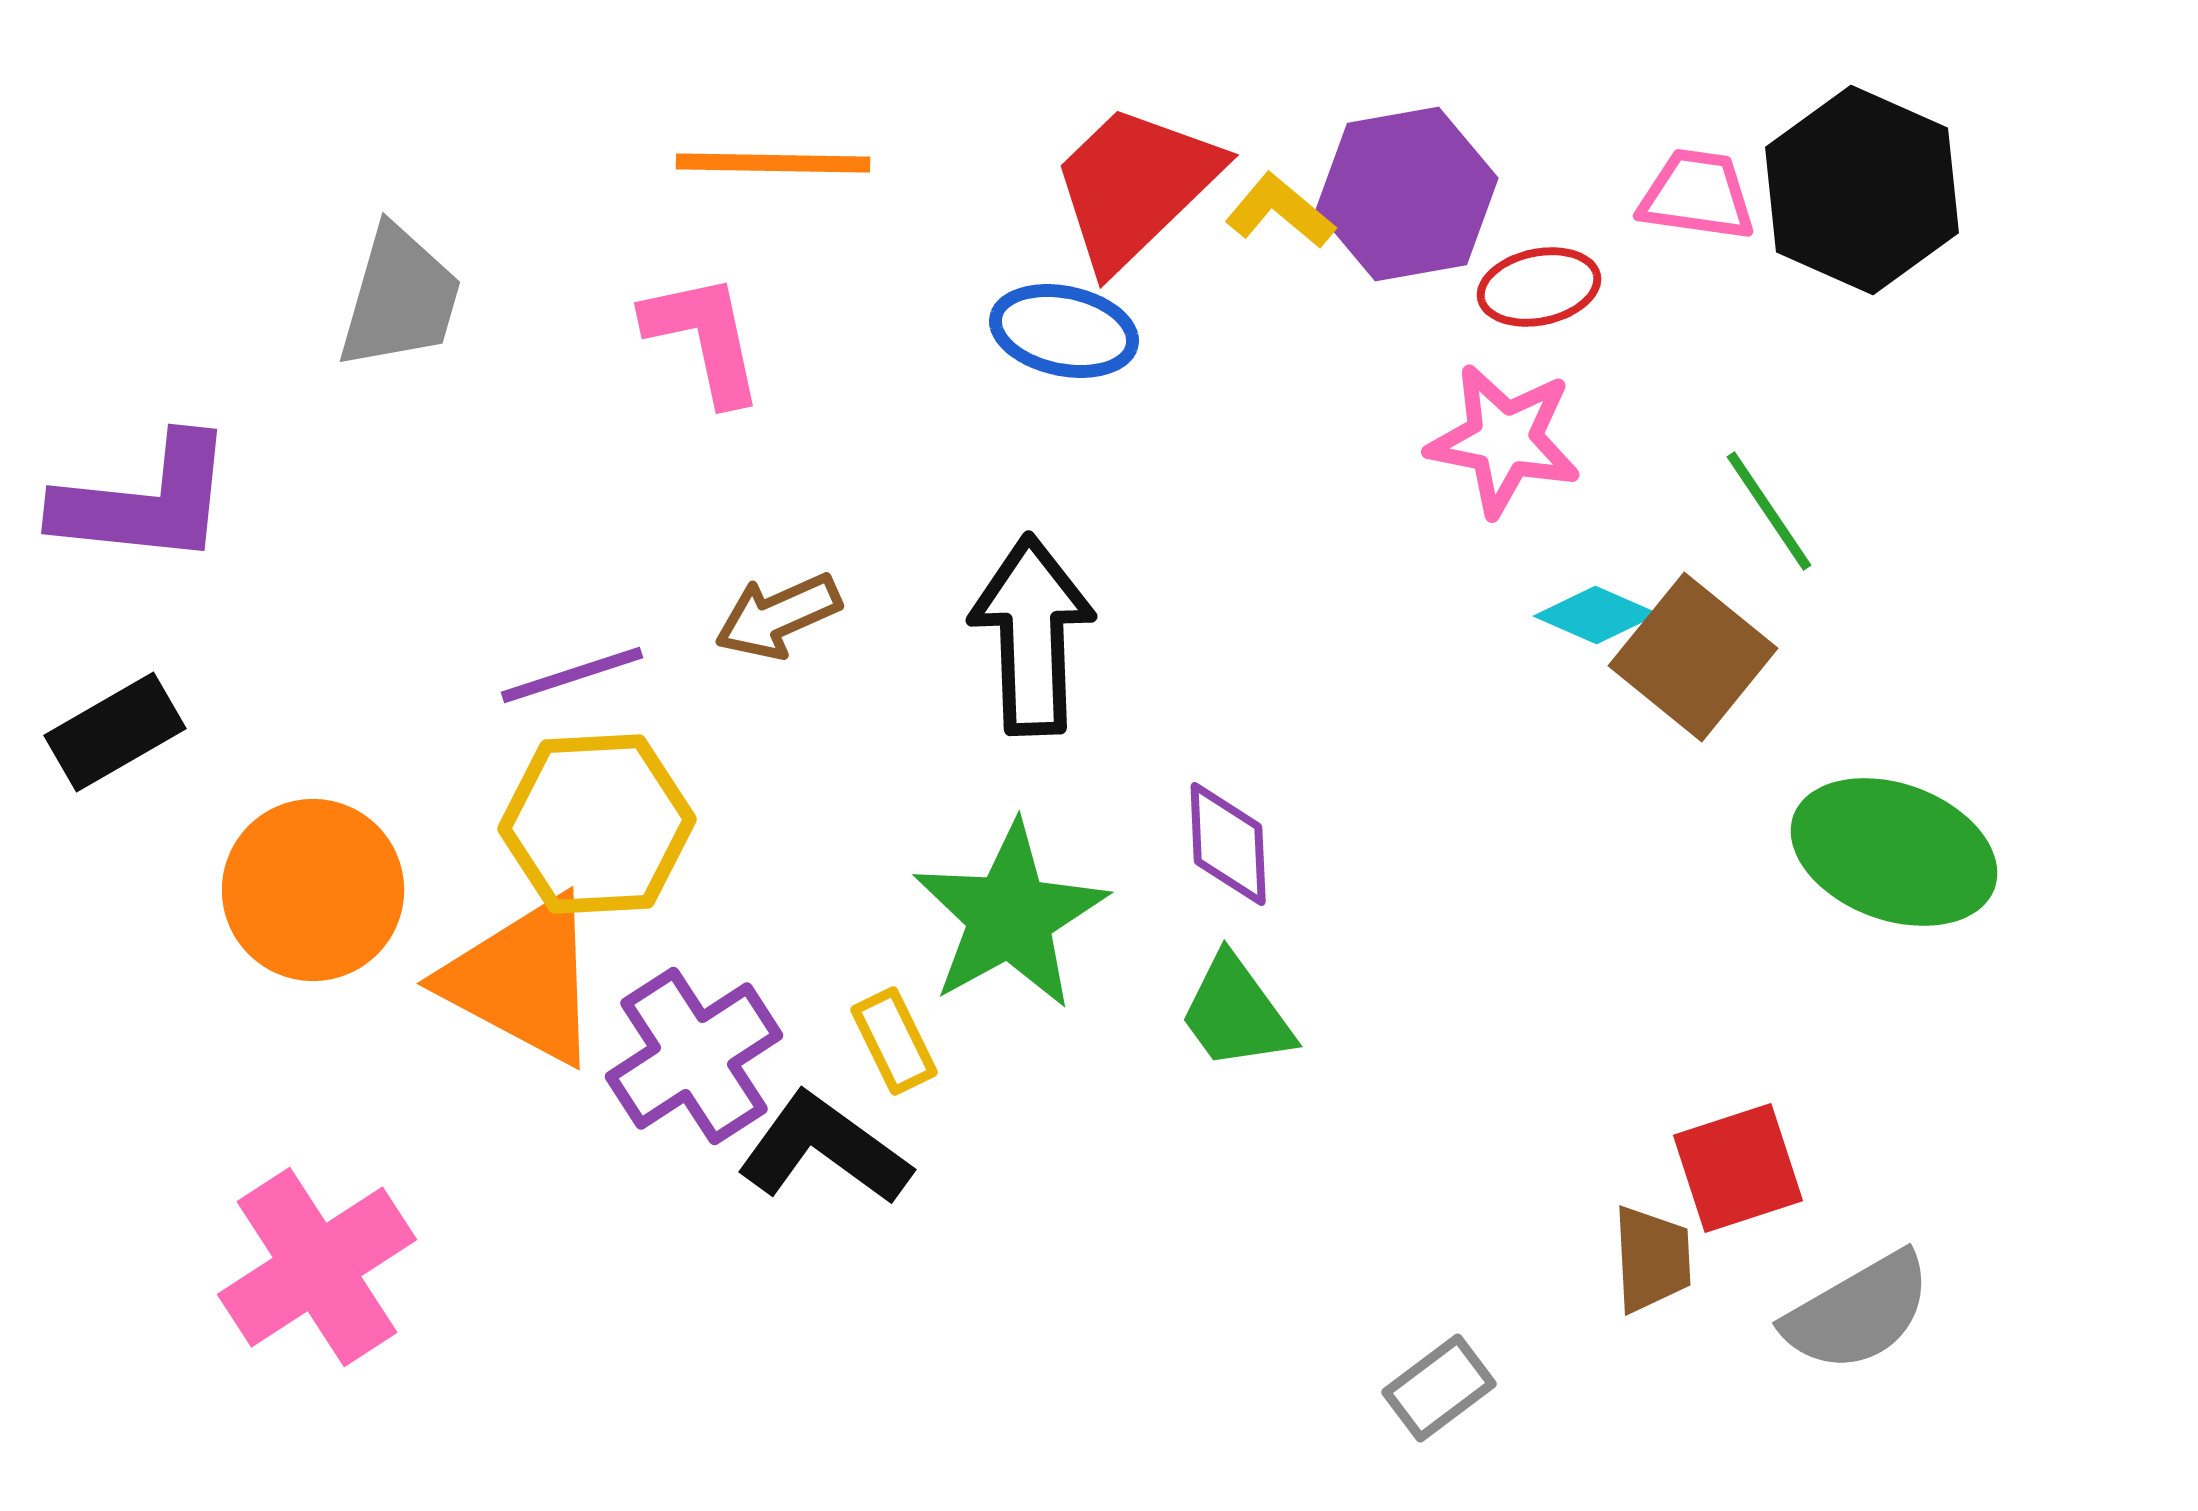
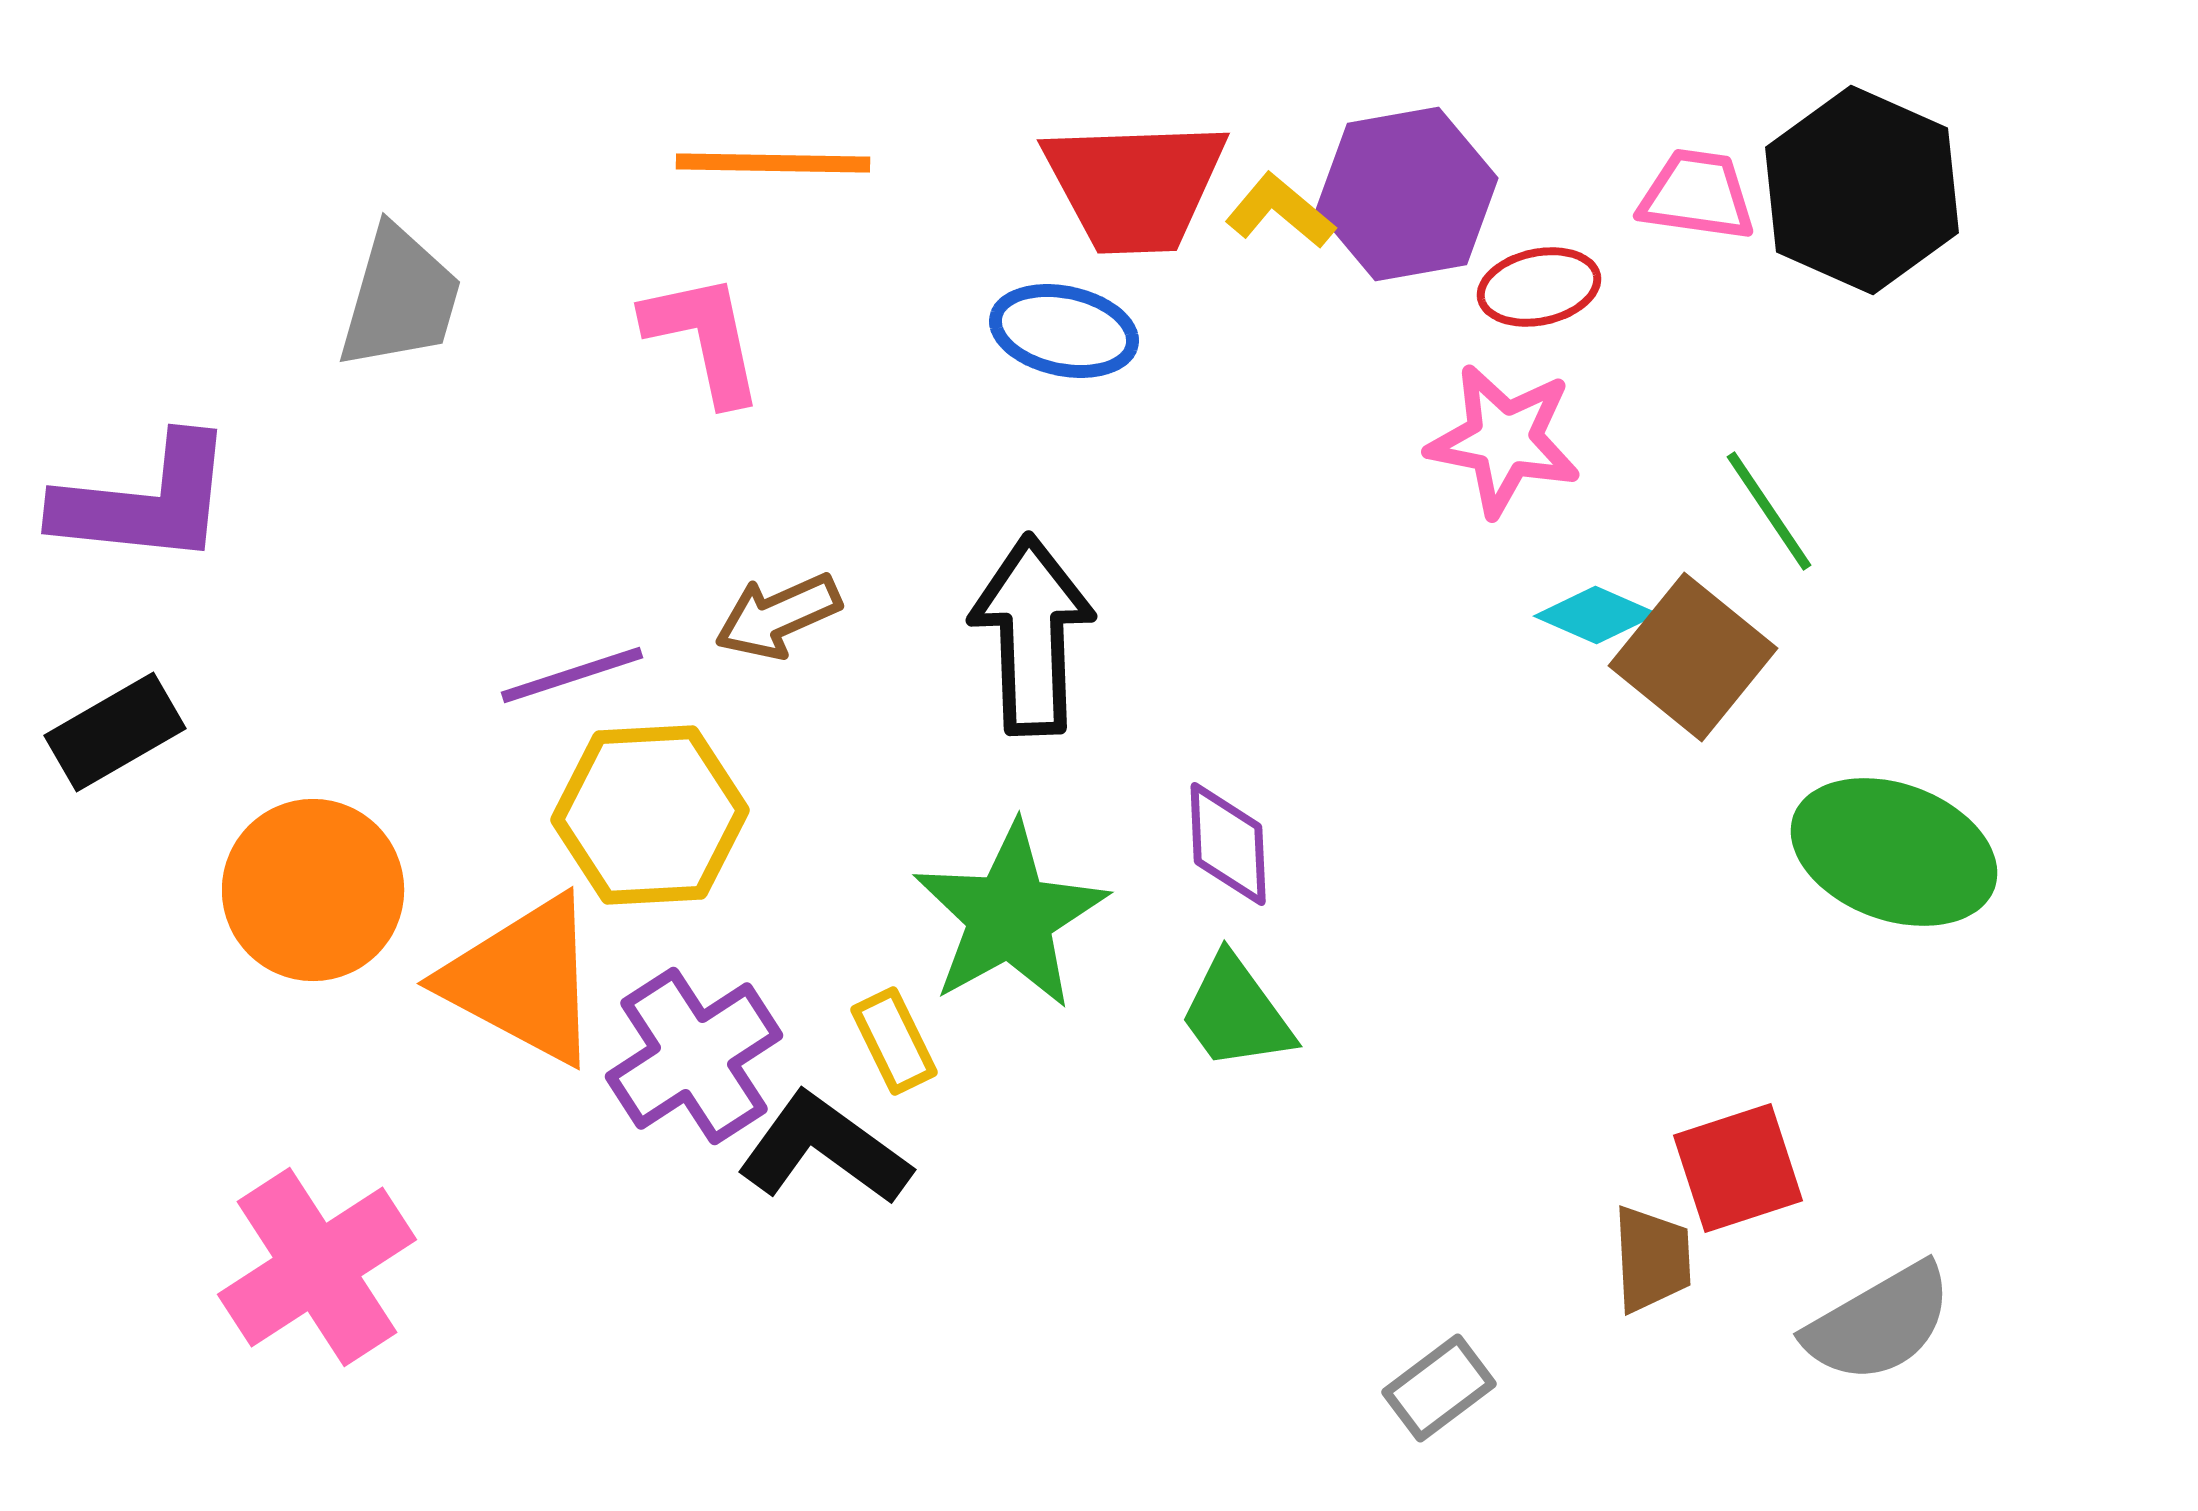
red trapezoid: rotated 138 degrees counterclockwise
yellow hexagon: moved 53 px right, 9 px up
gray semicircle: moved 21 px right, 11 px down
